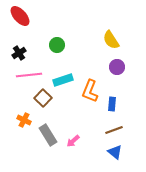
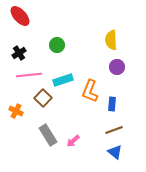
yellow semicircle: rotated 30 degrees clockwise
orange cross: moved 8 px left, 9 px up
